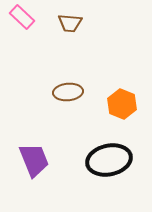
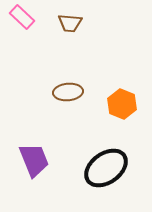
black ellipse: moved 3 px left, 8 px down; rotated 24 degrees counterclockwise
